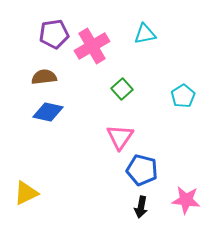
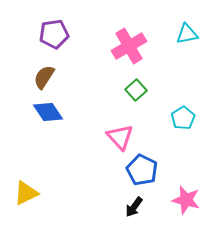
cyan triangle: moved 42 px right
pink cross: moved 37 px right
brown semicircle: rotated 50 degrees counterclockwise
green square: moved 14 px right, 1 px down
cyan pentagon: moved 22 px down
blue diamond: rotated 44 degrees clockwise
pink triangle: rotated 16 degrees counterclockwise
blue pentagon: rotated 12 degrees clockwise
pink star: rotated 8 degrees clockwise
black arrow: moved 7 px left; rotated 25 degrees clockwise
